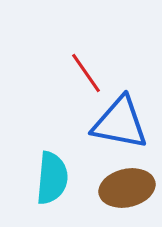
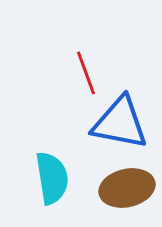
red line: rotated 15 degrees clockwise
cyan semicircle: rotated 14 degrees counterclockwise
